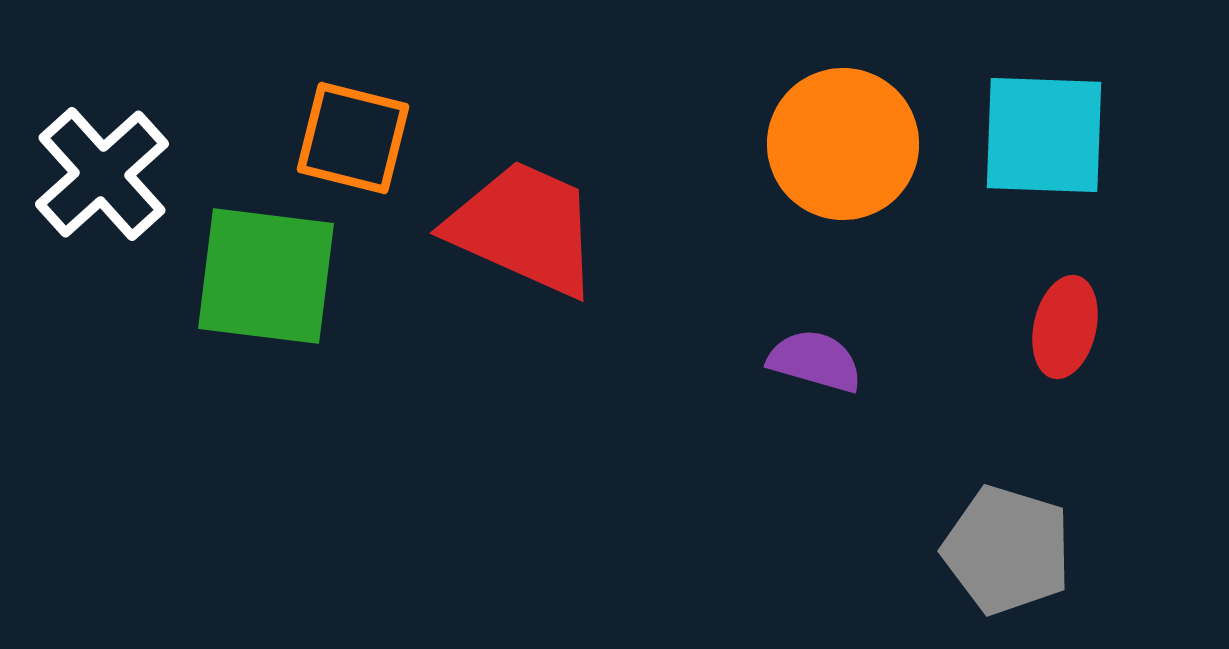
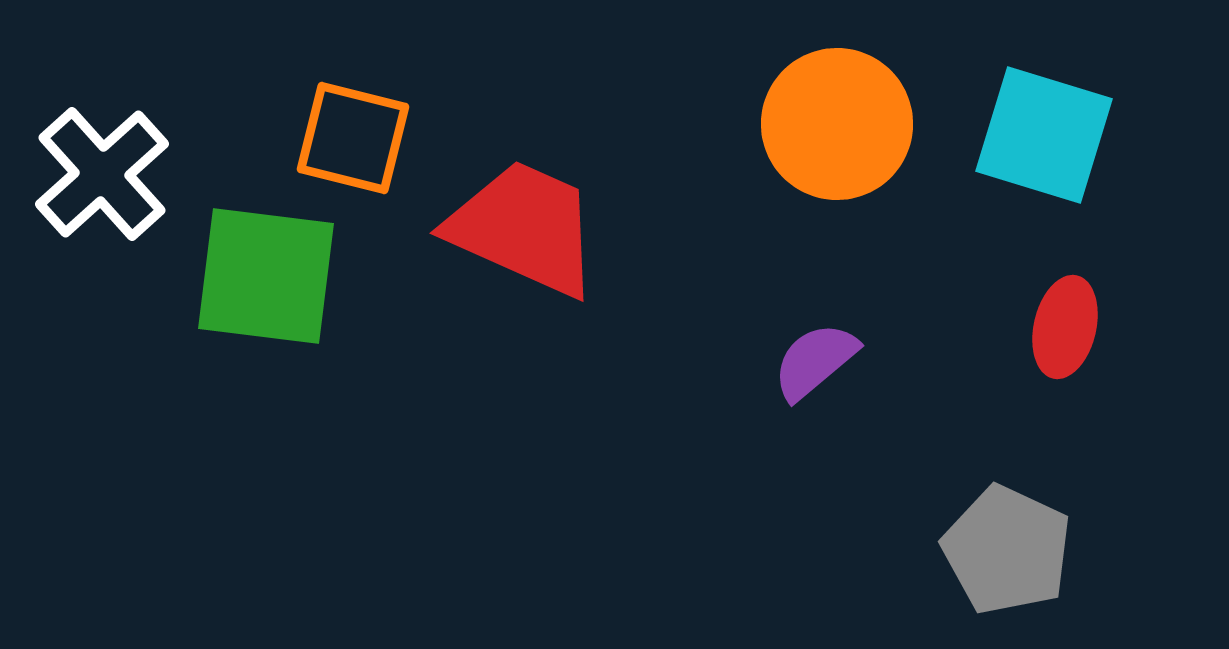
cyan square: rotated 15 degrees clockwise
orange circle: moved 6 px left, 20 px up
purple semicircle: rotated 56 degrees counterclockwise
gray pentagon: rotated 8 degrees clockwise
